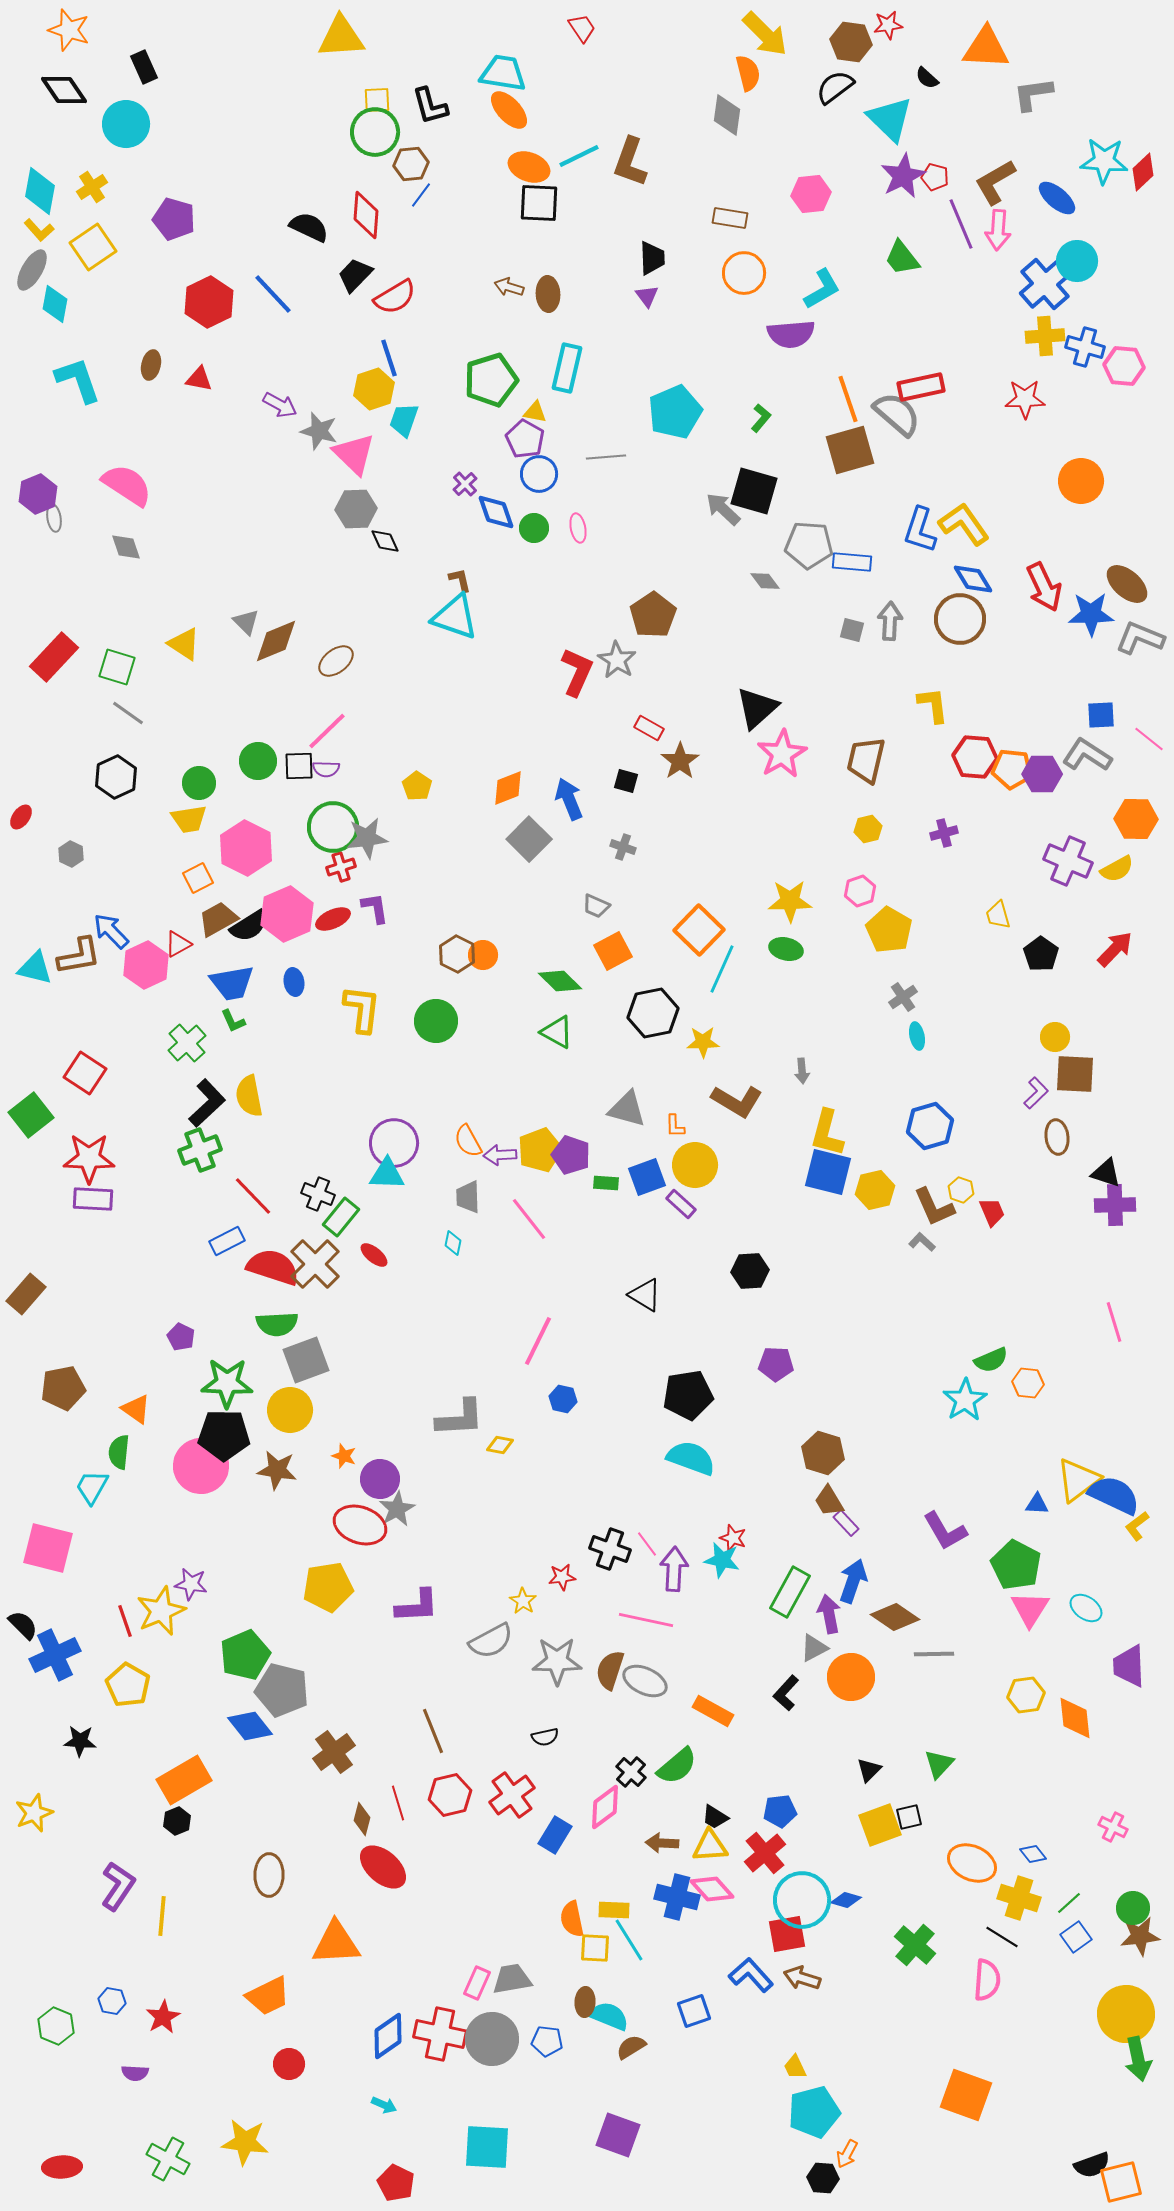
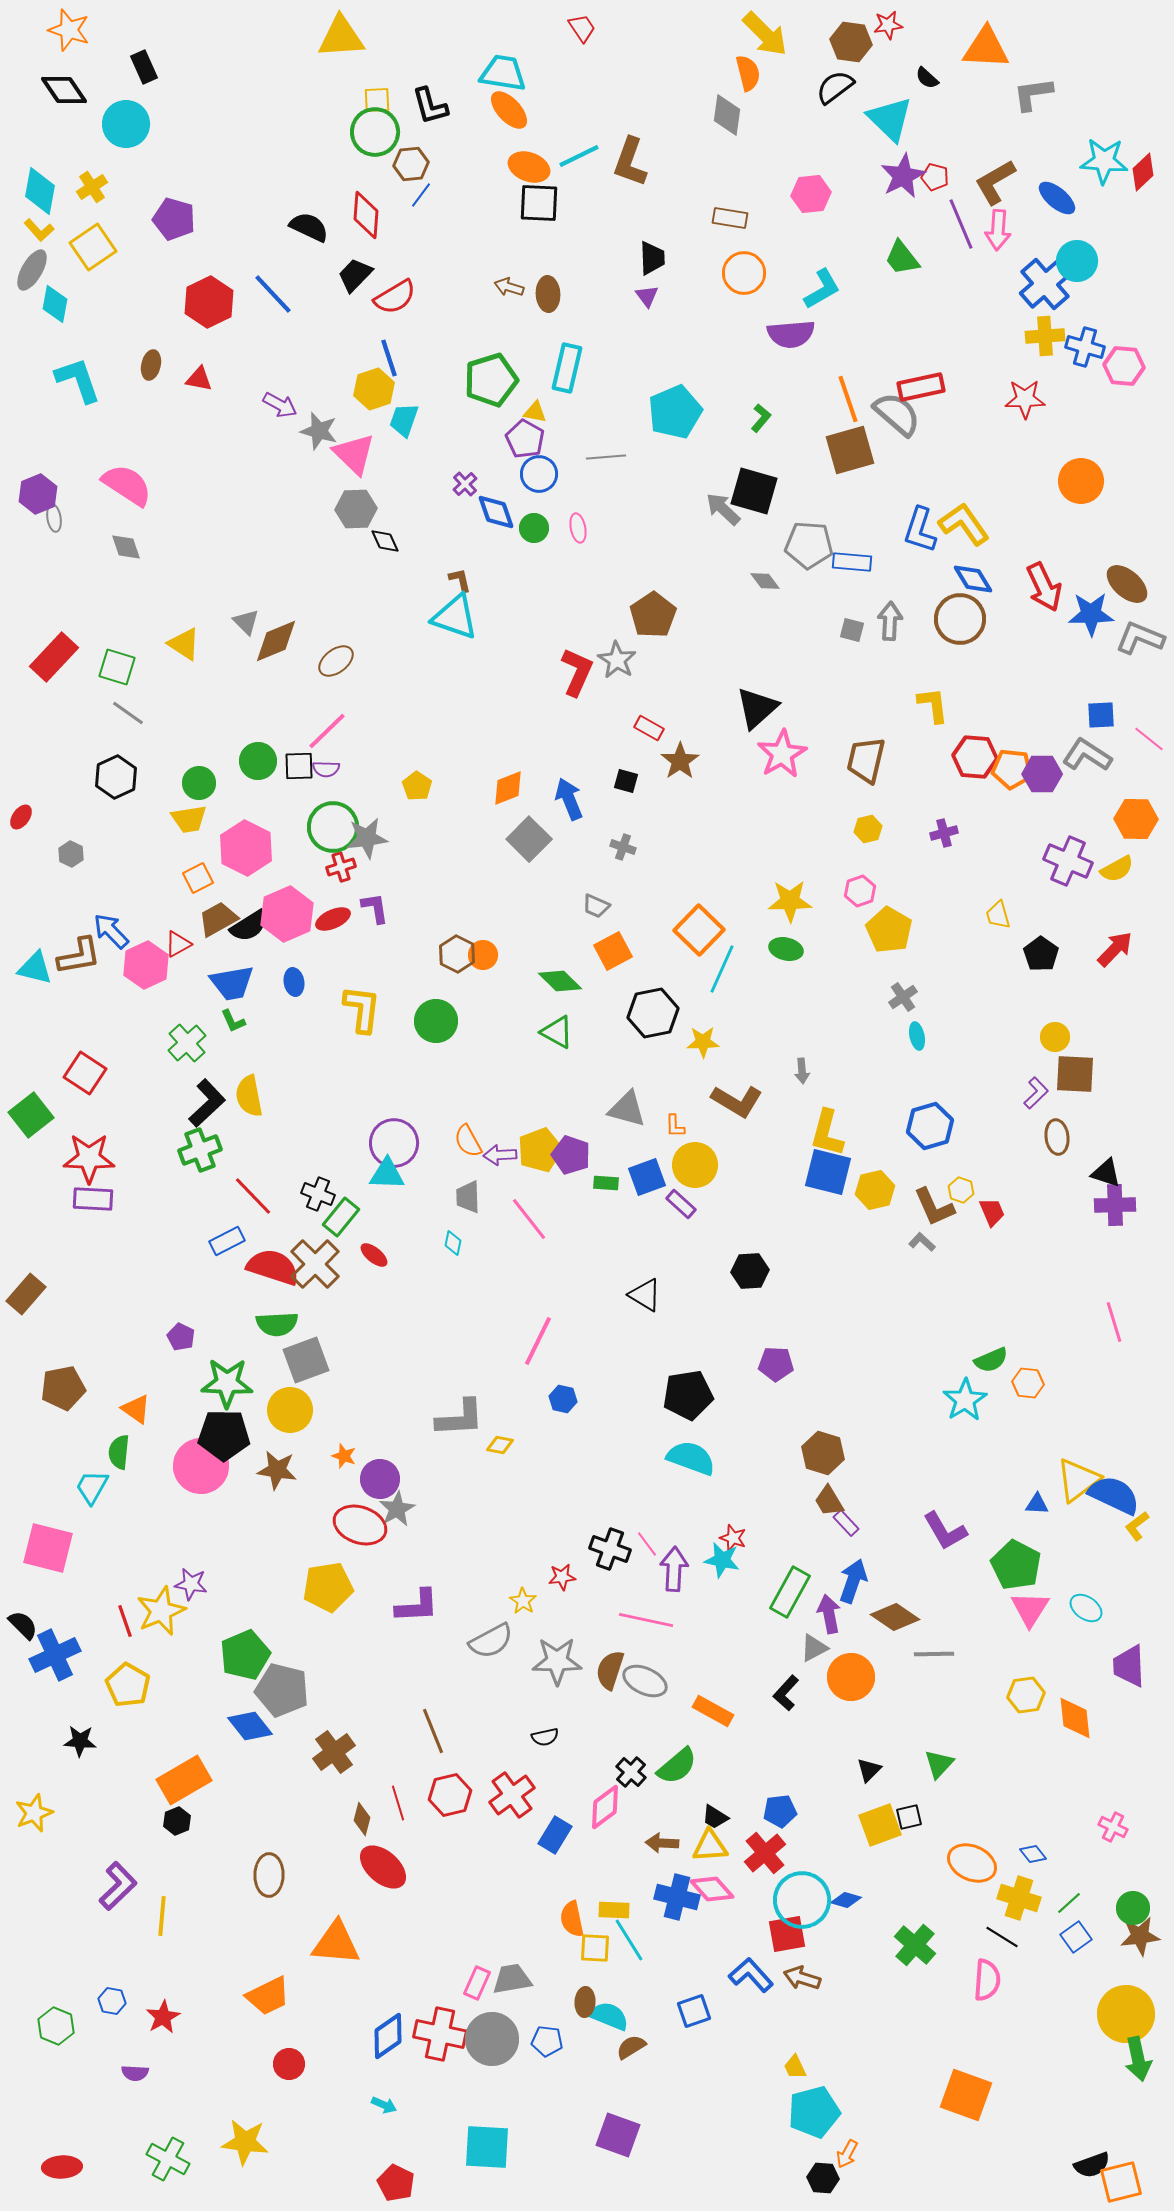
purple L-shape at (118, 1886): rotated 12 degrees clockwise
orange triangle at (336, 1943): rotated 8 degrees clockwise
